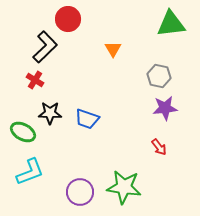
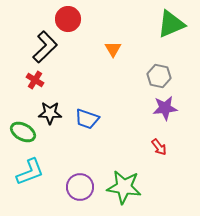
green triangle: rotated 16 degrees counterclockwise
purple circle: moved 5 px up
